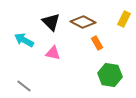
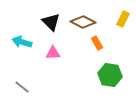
yellow rectangle: moved 1 px left
cyan arrow: moved 2 px left, 2 px down; rotated 12 degrees counterclockwise
pink triangle: rotated 14 degrees counterclockwise
gray line: moved 2 px left, 1 px down
